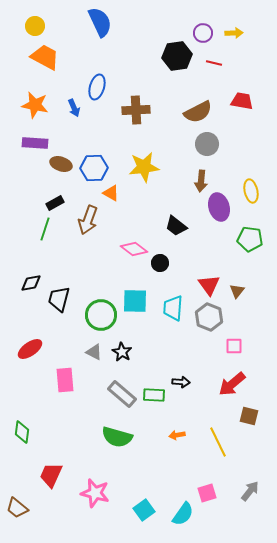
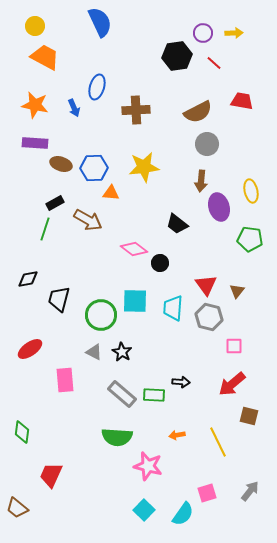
red line at (214, 63): rotated 28 degrees clockwise
orange triangle at (111, 193): rotated 24 degrees counterclockwise
brown arrow at (88, 220): rotated 80 degrees counterclockwise
black trapezoid at (176, 226): moved 1 px right, 2 px up
black diamond at (31, 283): moved 3 px left, 4 px up
red triangle at (209, 285): moved 3 px left
gray hexagon at (209, 317): rotated 8 degrees counterclockwise
green semicircle at (117, 437): rotated 12 degrees counterclockwise
pink star at (95, 493): moved 53 px right, 27 px up
cyan square at (144, 510): rotated 10 degrees counterclockwise
